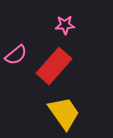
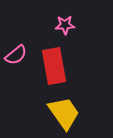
red rectangle: rotated 51 degrees counterclockwise
